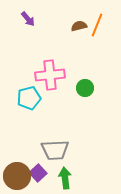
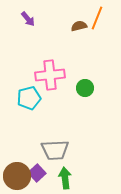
orange line: moved 7 px up
purple square: moved 1 px left
